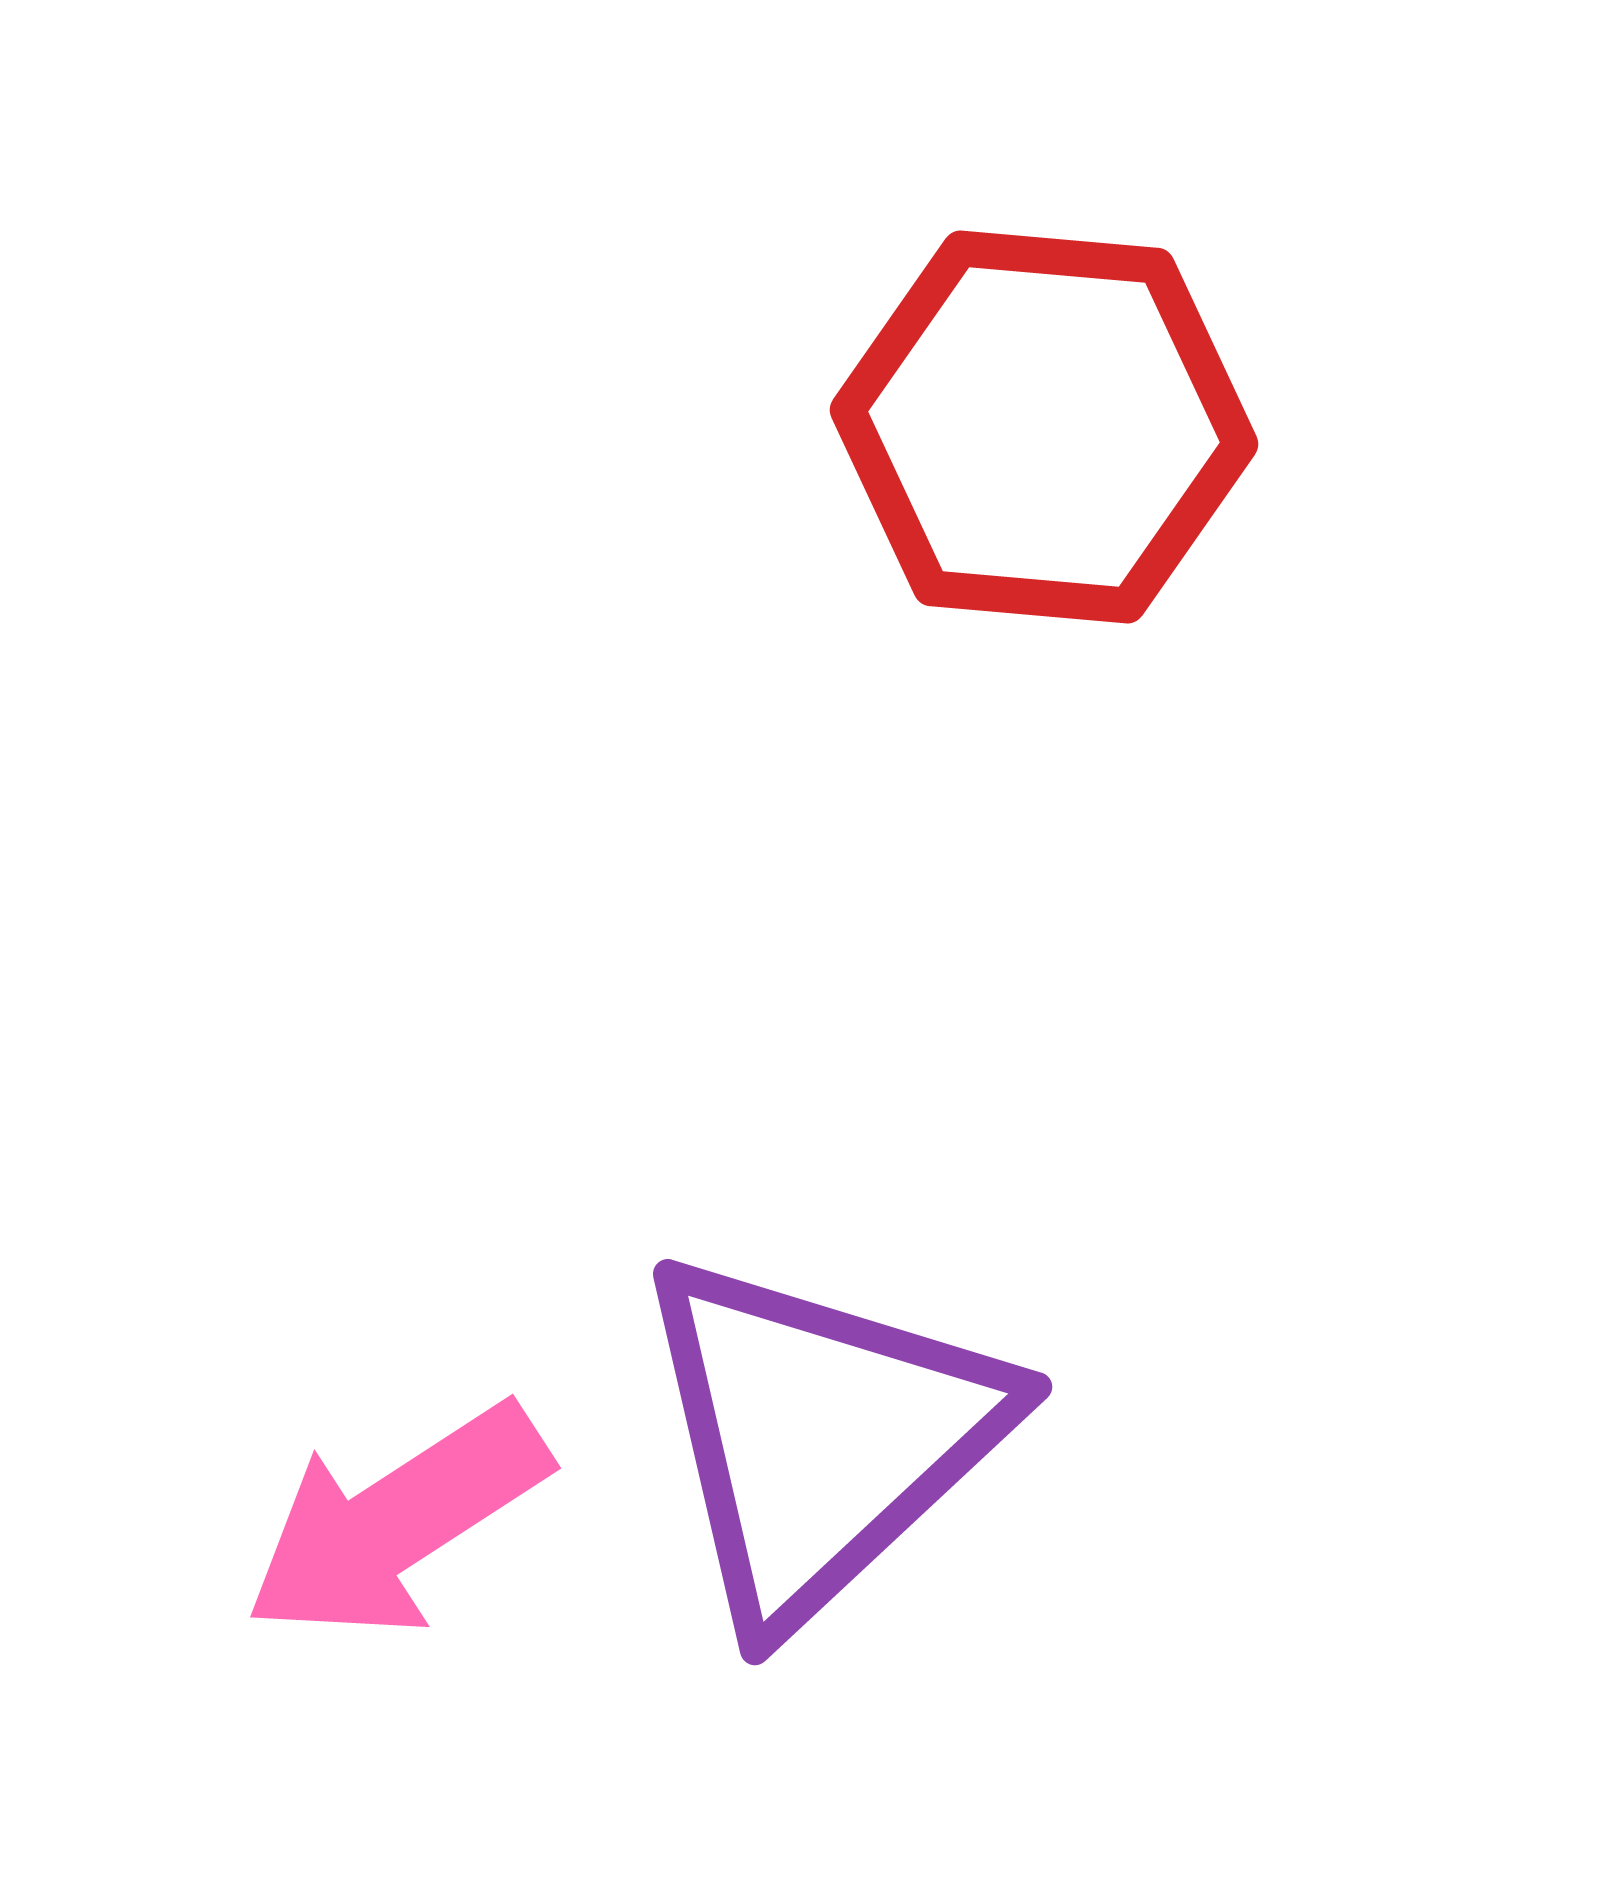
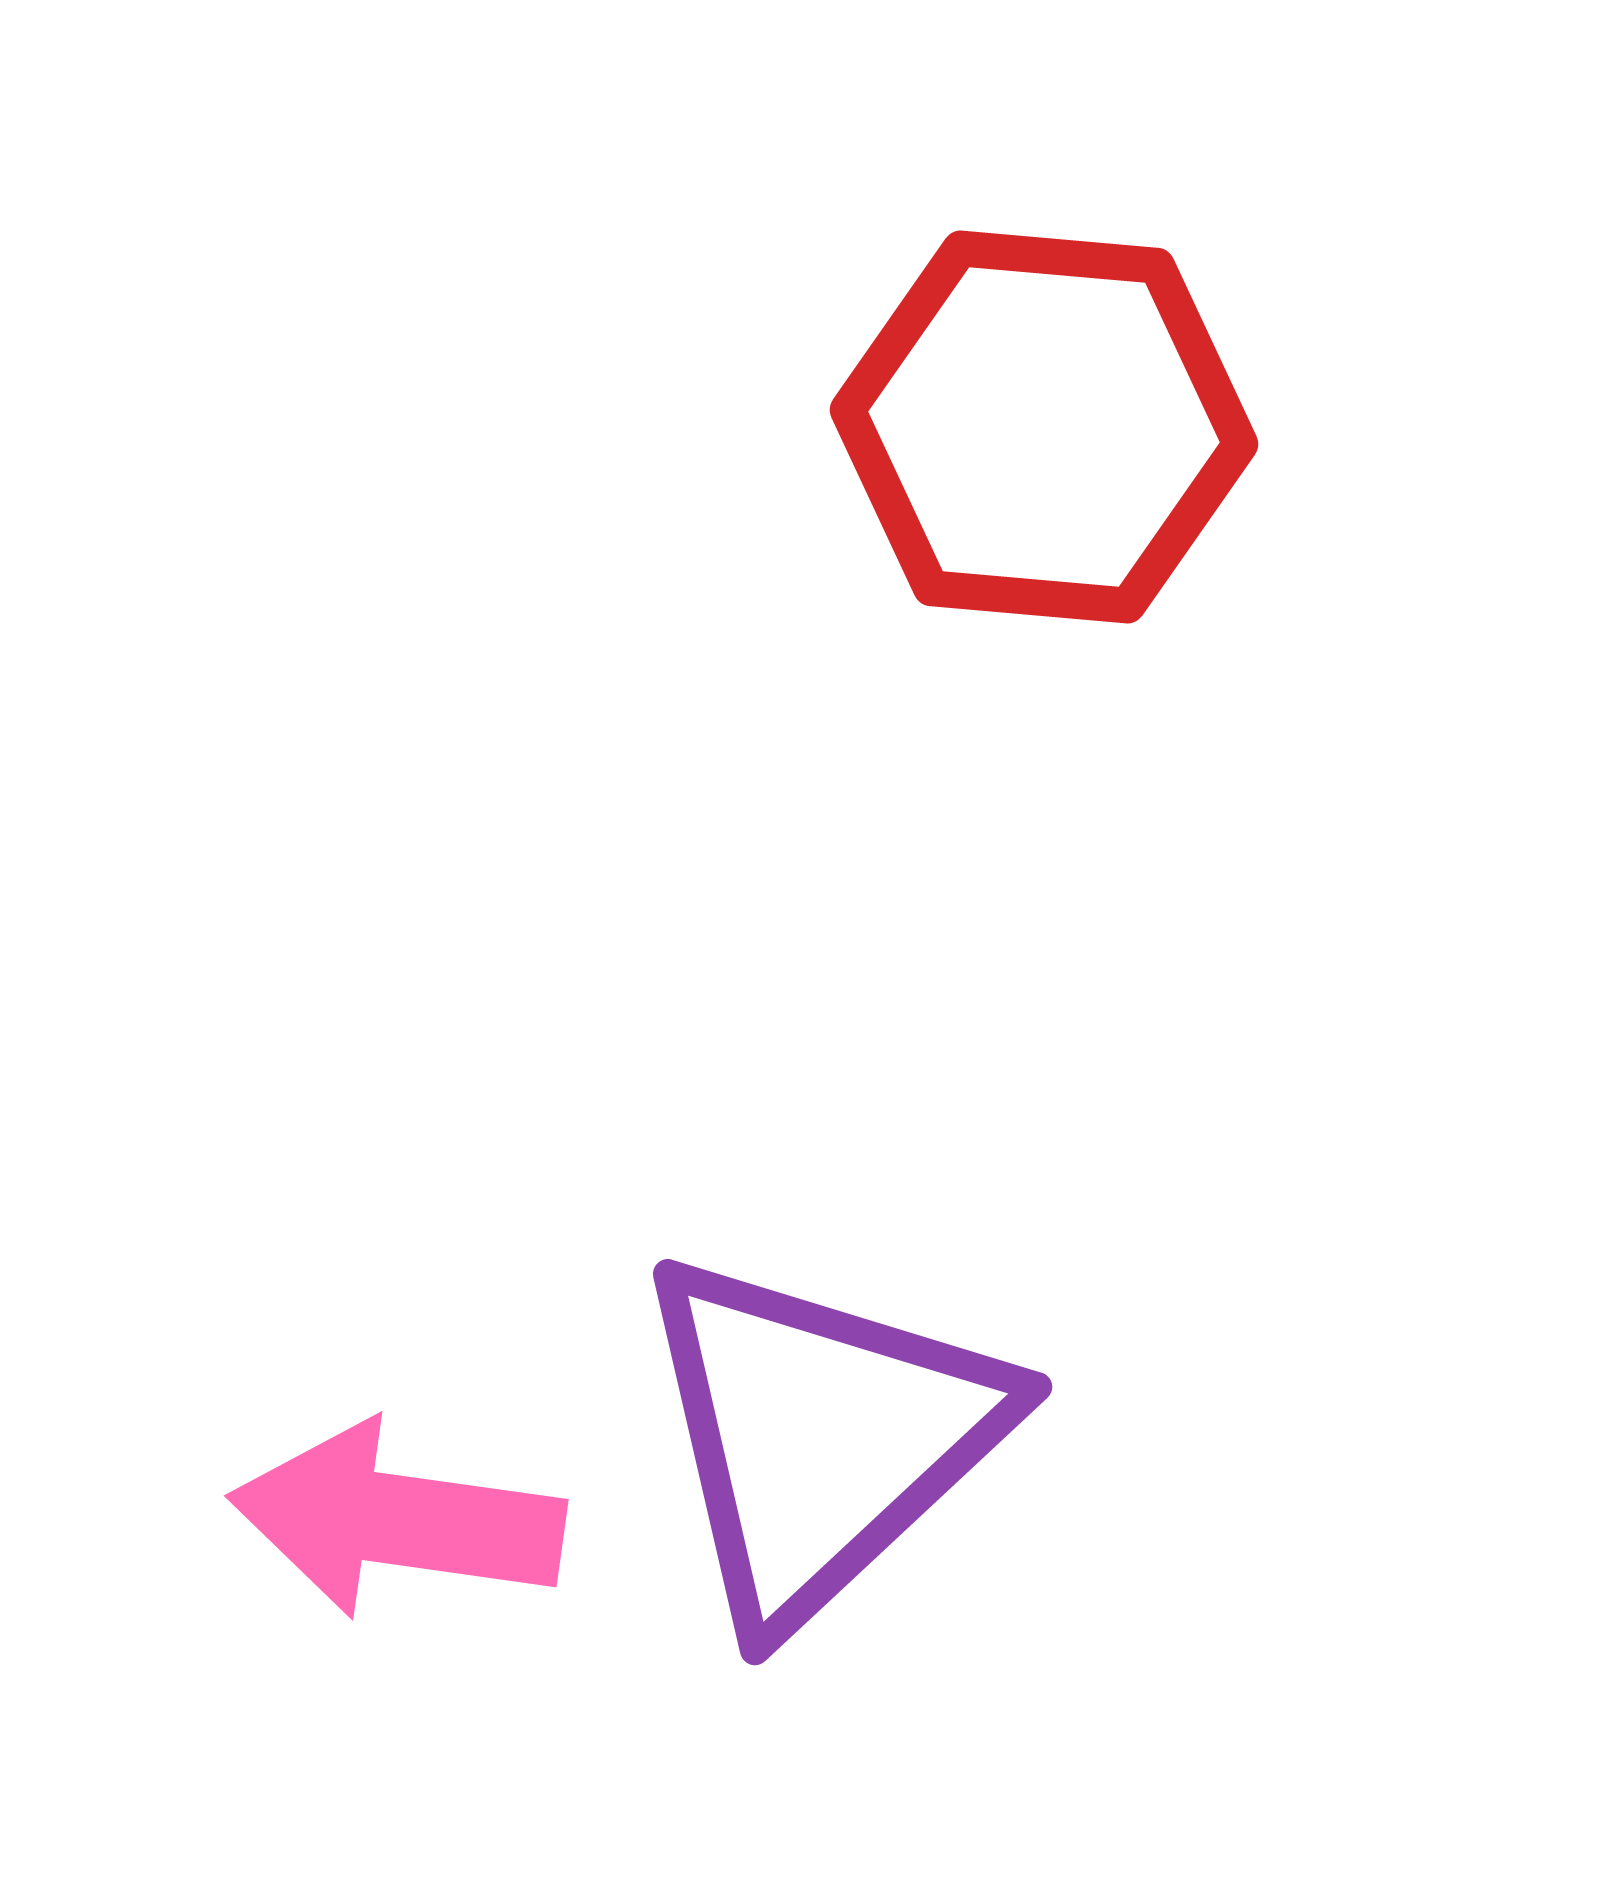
pink arrow: moved 2 px up; rotated 41 degrees clockwise
